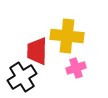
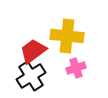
red trapezoid: moved 4 px left; rotated 52 degrees clockwise
black cross: moved 9 px right, 1 px up
